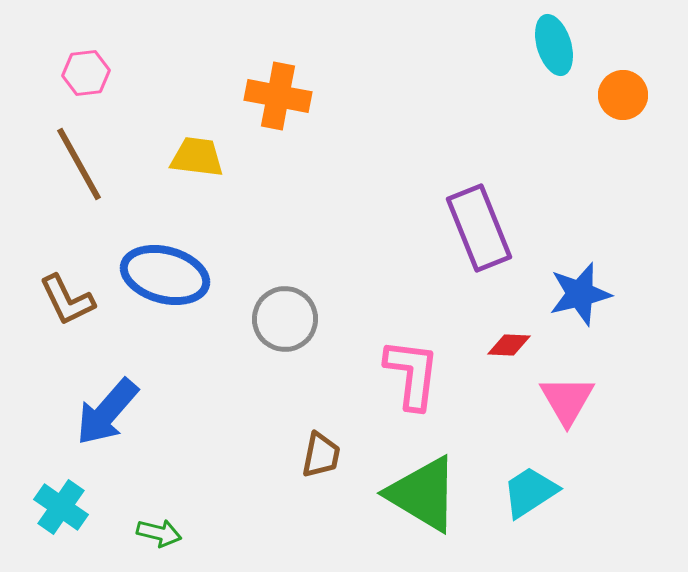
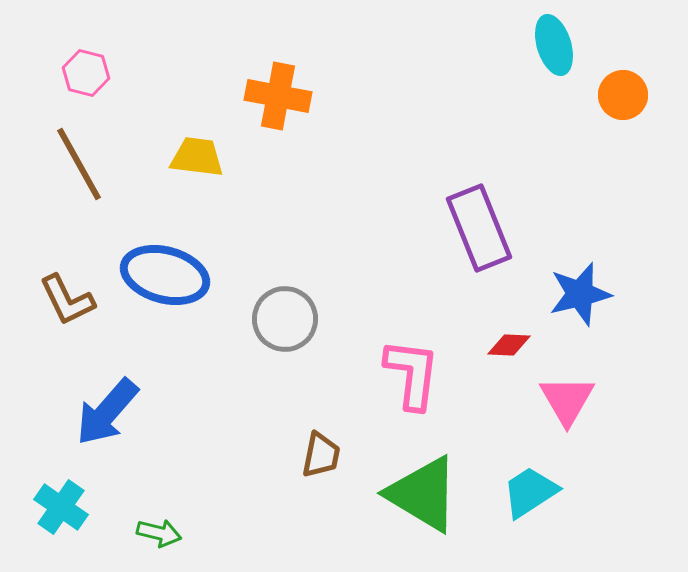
pink hexagon: rotated 21 degrees clockwise
